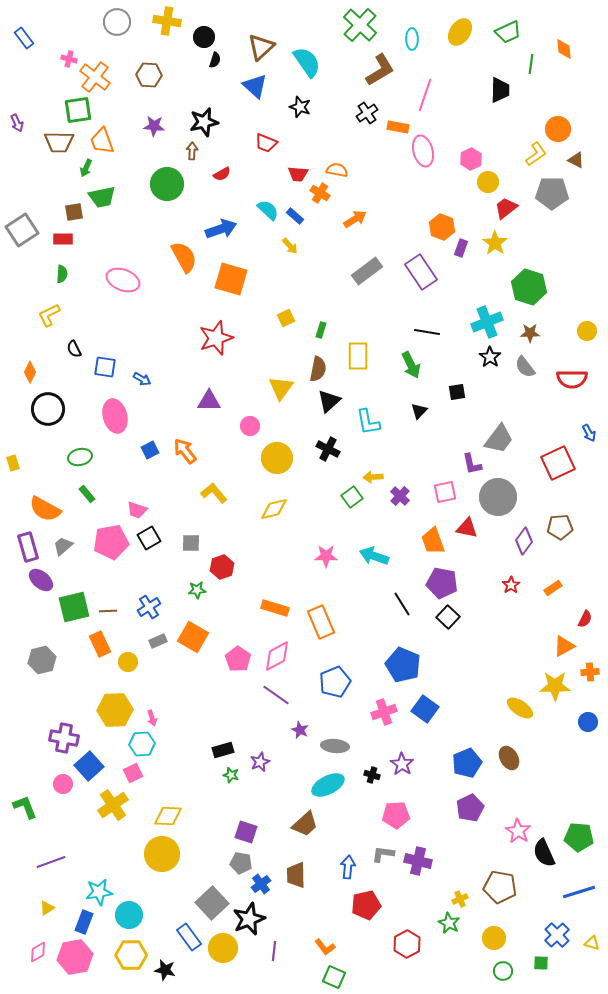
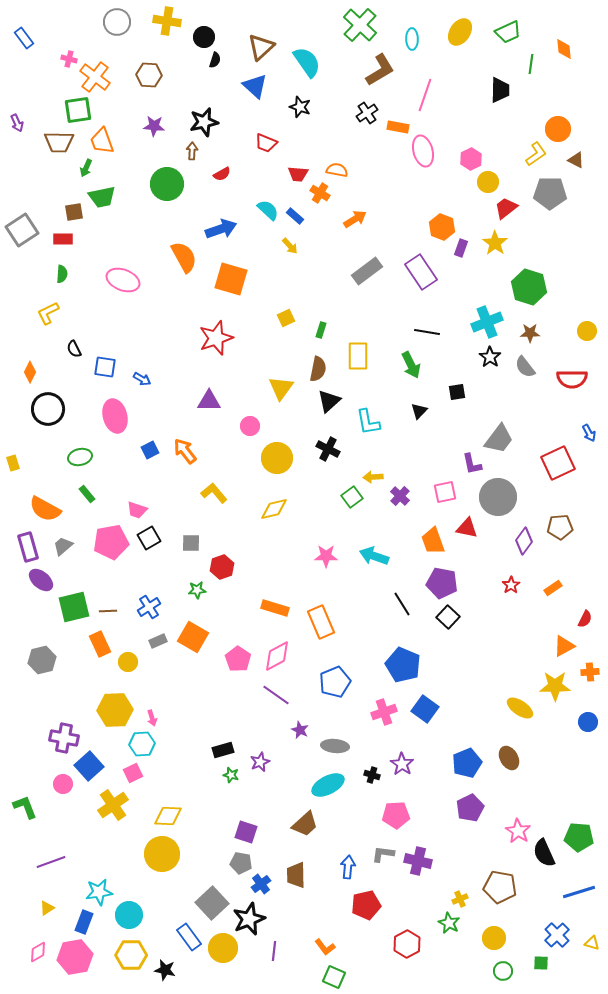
gray pentagon at (552, 193): moved 2 px left
yellow L-shape at (49, 315): moved 1 px left, 2 px up
